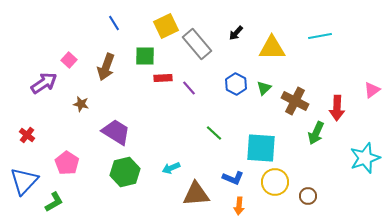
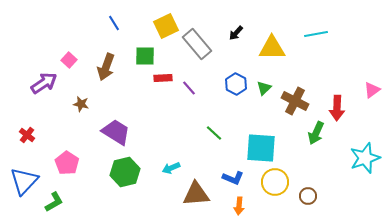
cyan line: moved 4 px left, 2 px up
